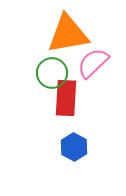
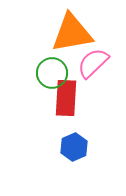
orange triangle: moved 4 px right, 1 px up
blue hexagon: rotated 8 degrees clockwise
